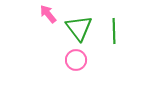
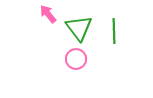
pink circle: moved 1 px up
